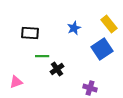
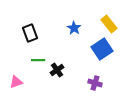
blue star: rotated 16 degrees counterclockwise
black rectangle: rotated 66 degrees clockwise
green line: moved 4 px left, 4 px down
black cross: moved 1 px down
purple cross: moved 5 px right, 5 px up
